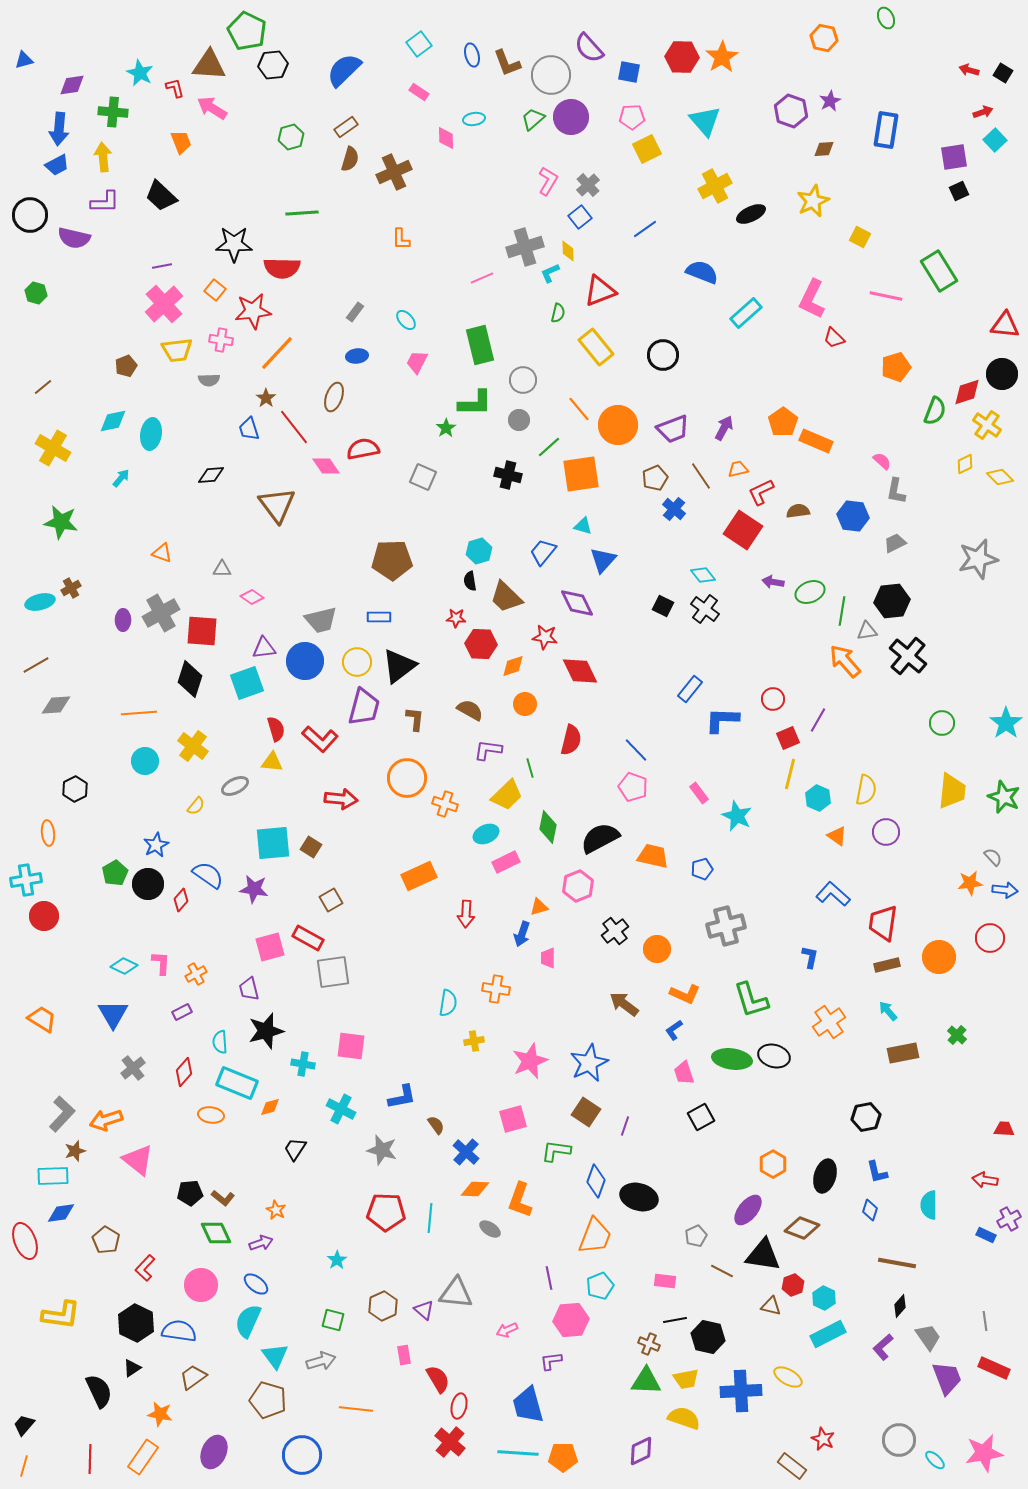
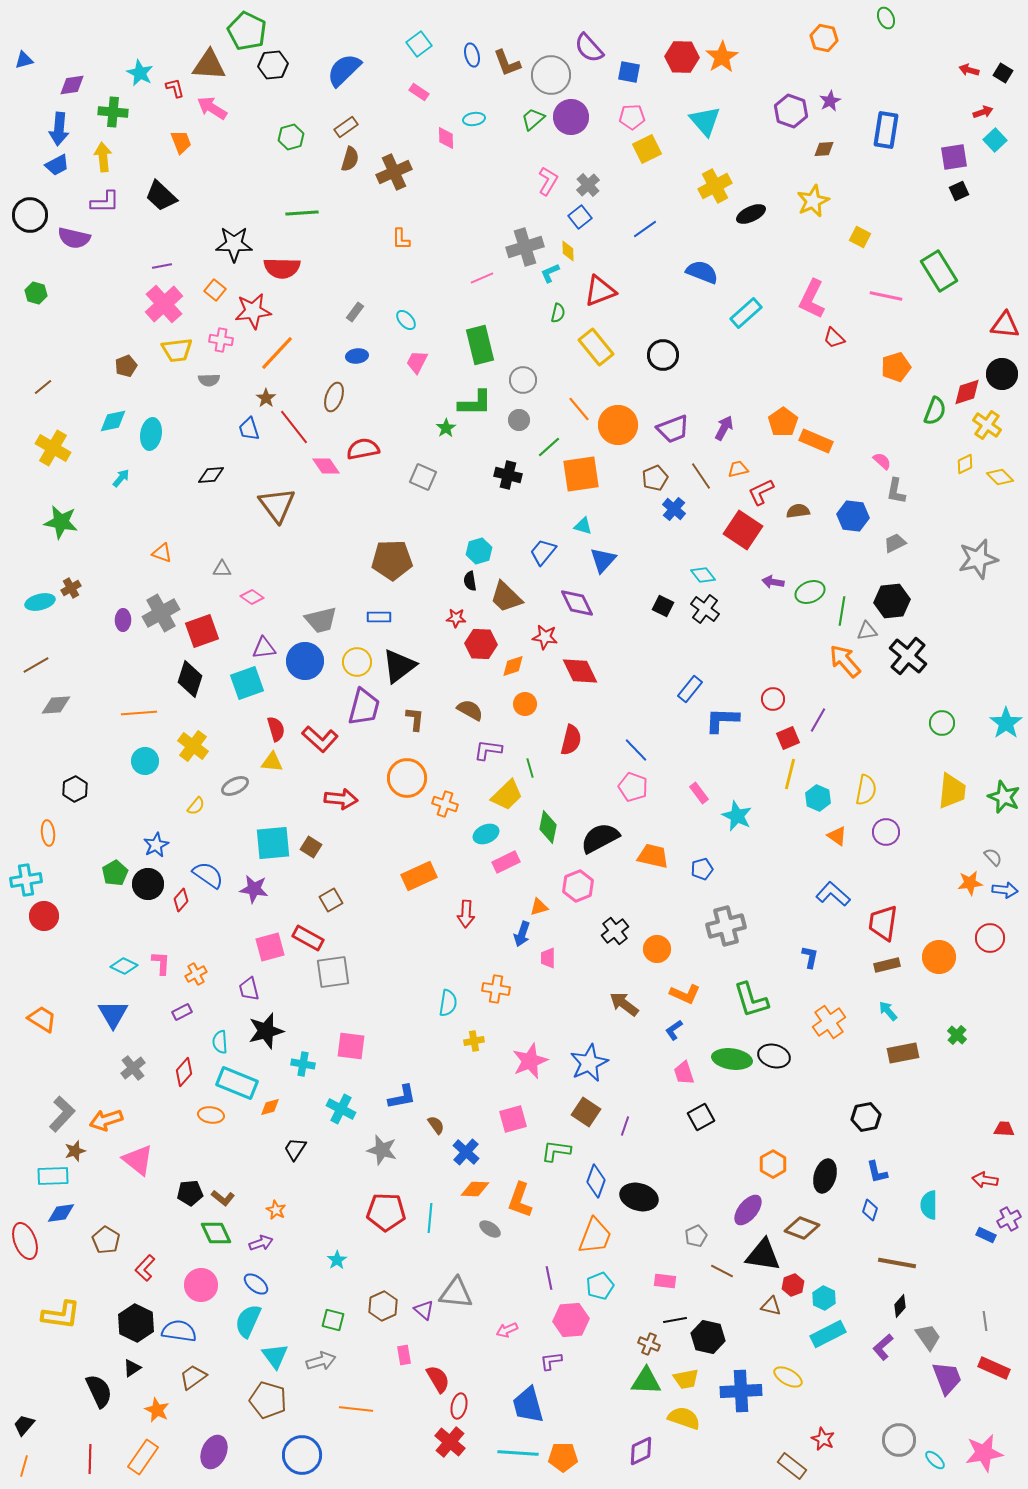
red square at (202, 631): rotated 24 degrees counterclockwise
orange star at (160, 1414): moved 3 px left, 4 px up; rotated 15 degrees clockwise
